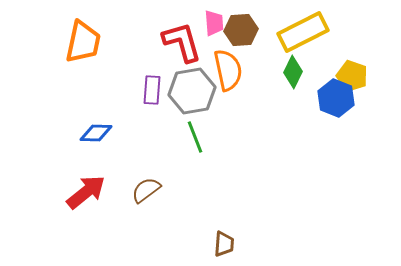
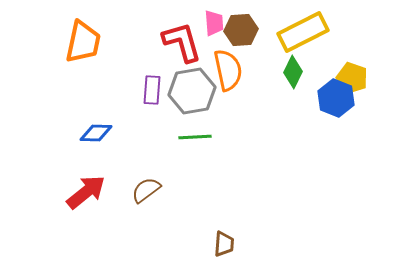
yellow pentagon: moved 2 px down
green line: rotated 72 degrees counterclockwise
